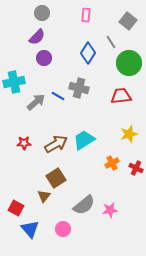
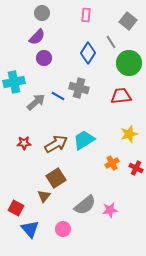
gray semicircle: moved 1 px right
